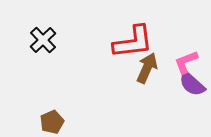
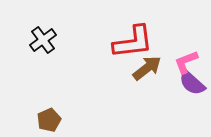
black cross: rotated 8 degrees clockwise
brown arrow: rotated 28 degrees clockwise
purple semicircle: moved 1 px up
brown pentagon: moved 3 px left, 2 px up
